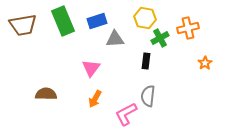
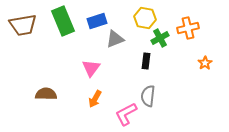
gray triangle: rotated 18 degrees counterclockwise
